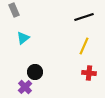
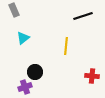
black line: moved 1 px left, 1 px up
yellow line: moved 18 px left; rotated 18 degrees counterclockwise
red cross: moved 3 px right, 3 px down
purple cross: rotated 24 degrees clockwise
